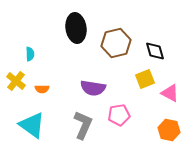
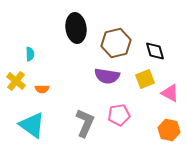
purple semicircle: moved 14 px right, 12 px up
gray L-shape: moved 2 px right, 2 px up
